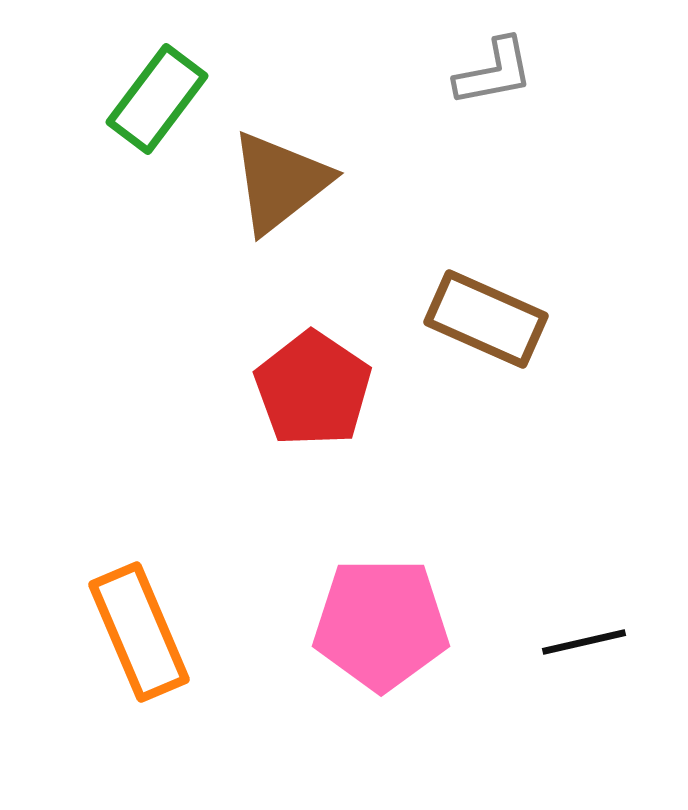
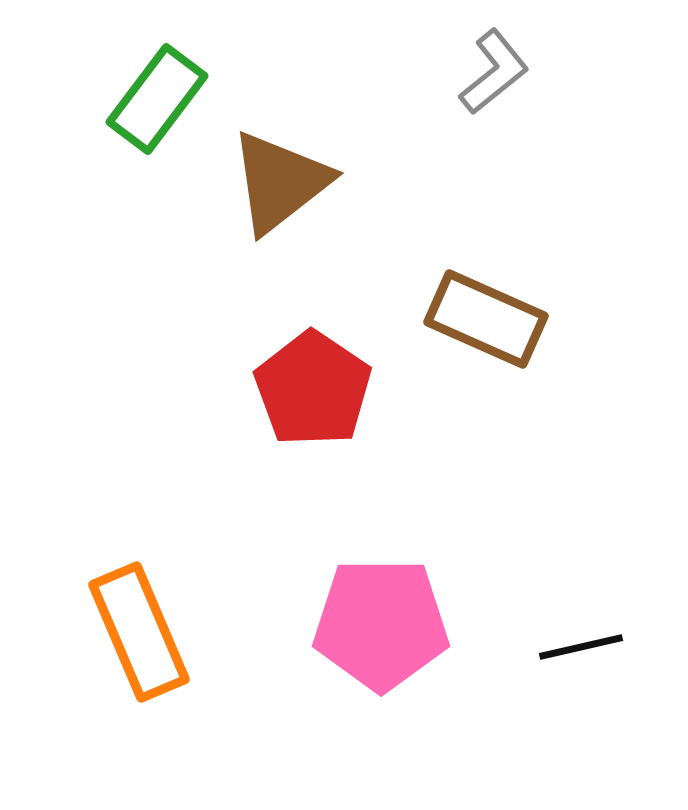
gray L-shape: rotated 28 degrees counterclockwise
black line: moved 3 px left, 5 px down
